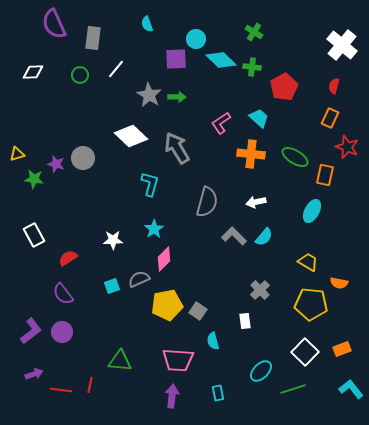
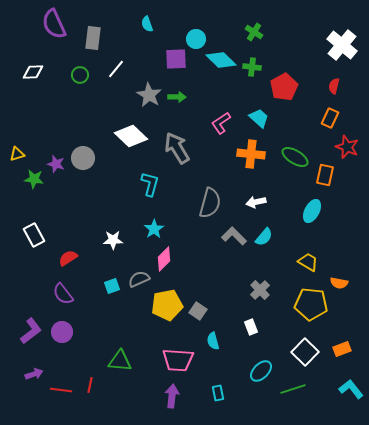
gray semicircle at (207, 202): moved 3 px right, 1 px down
white rectangle at (245, 321): moved 6 px right, 6 px down; rotated 14 degrees counterclockwise
